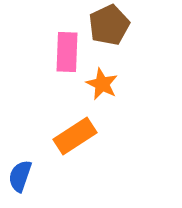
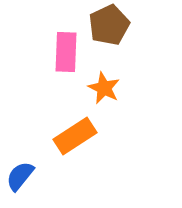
pink rectangle: moved 1 px left
orange star: moved 2 px right, 4 px down
blue semicircle: rotated 20 degrees clockwise
